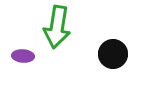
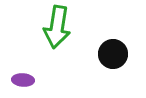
purple ellipse: moved 24 px down
